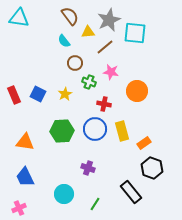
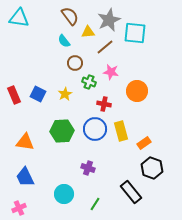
yellow rectangle: moved 1 px left
